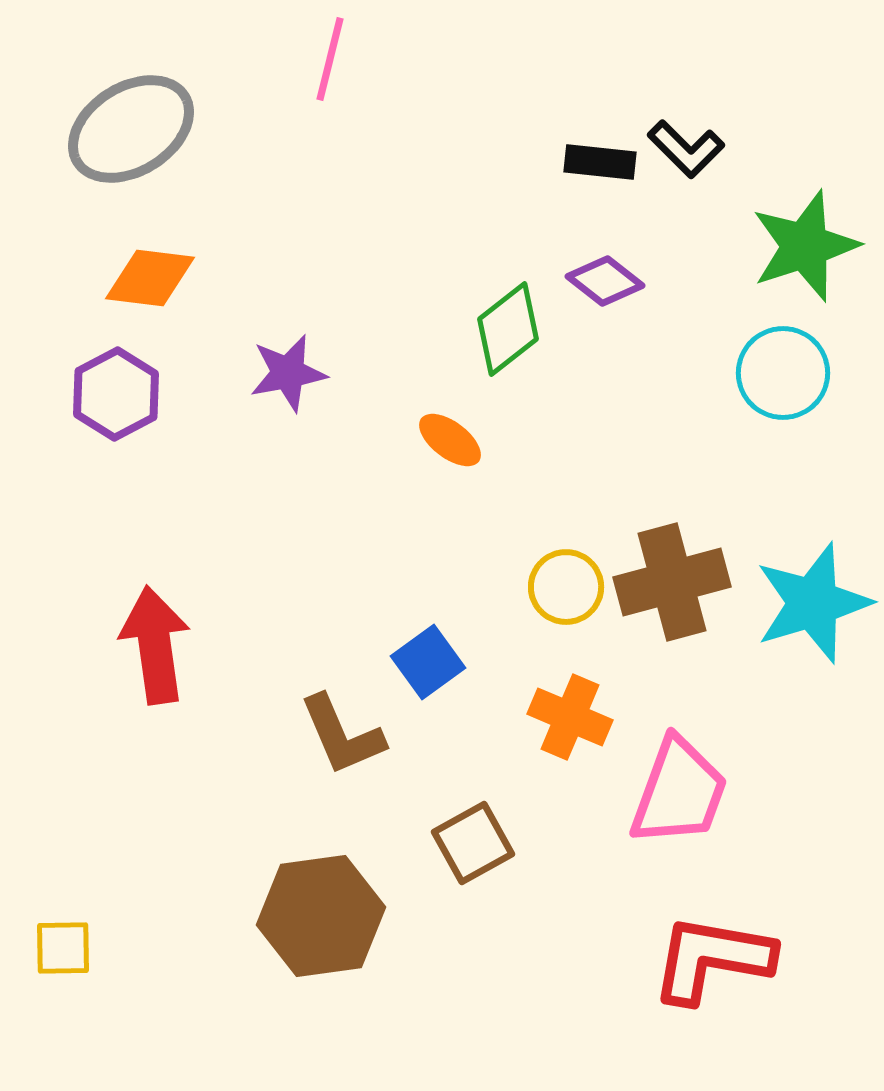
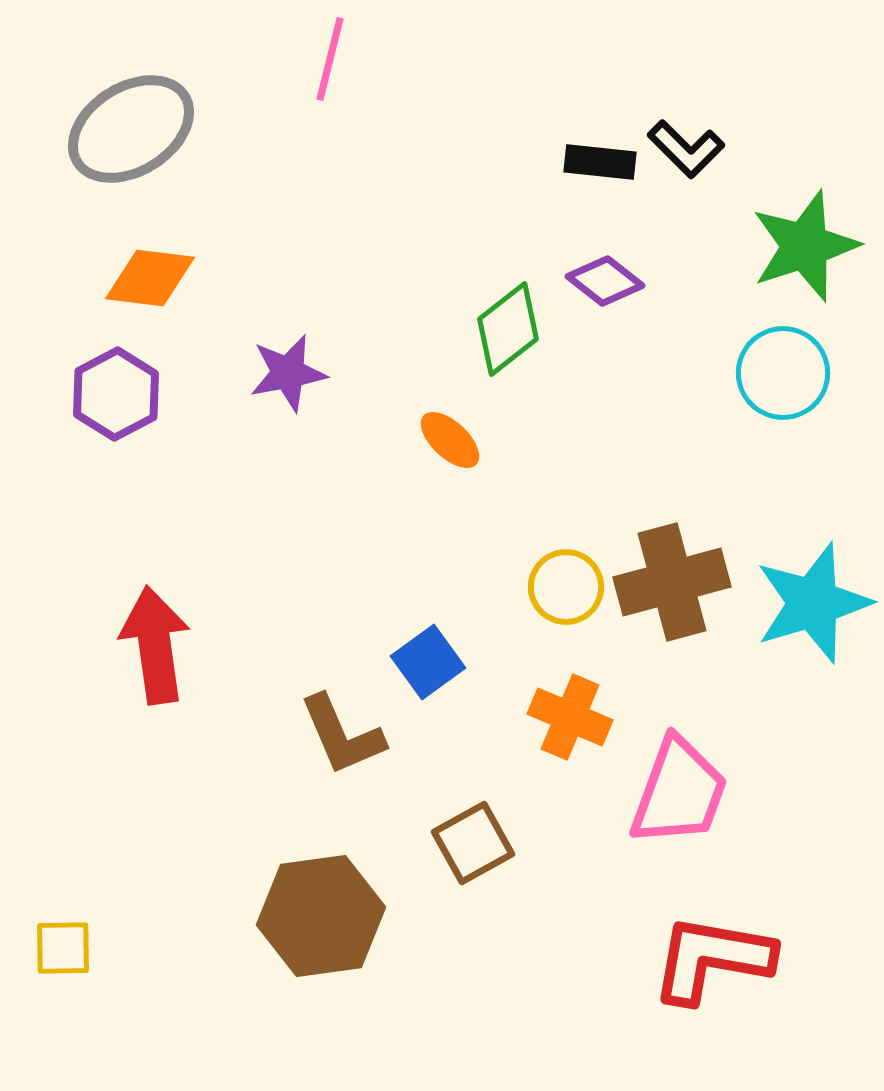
orange ellipse: rotated 6 degrees clockwise
